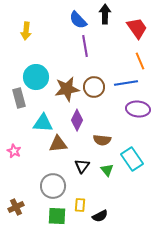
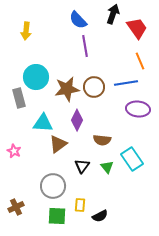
black arrow: moved 8 px right; rotated 18 degrees clockwise
brown triangle: rotated 30 degrees counterclockwise
green triangle: moved 3 px up
